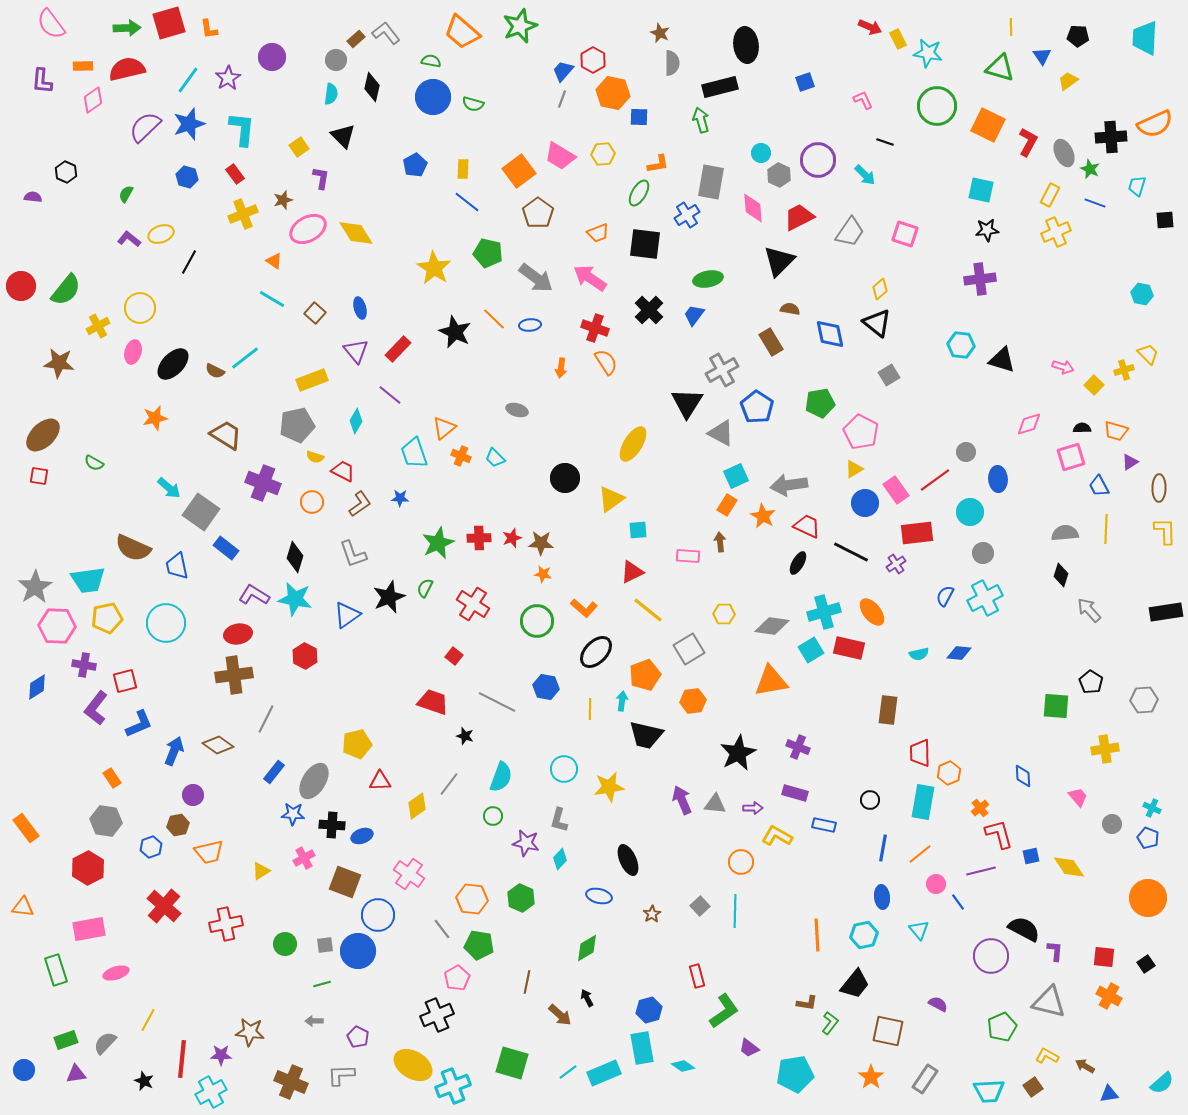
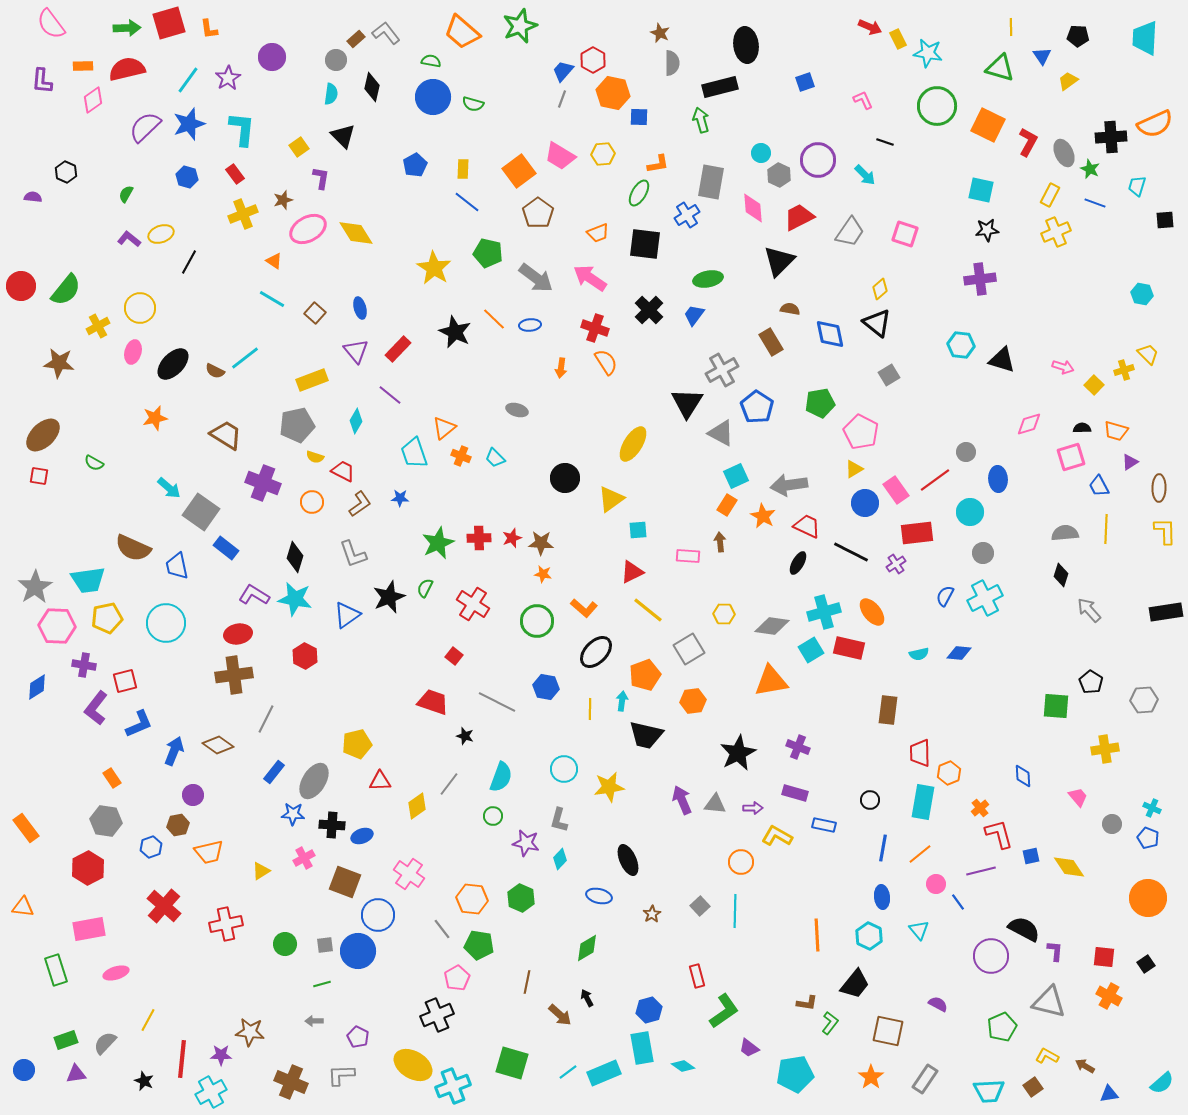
cyan hexagon at (864, 935): moved 5 px right, 1 px down; rotated 24 degrees counterclockwise
